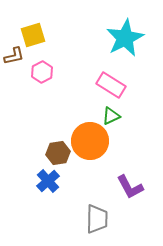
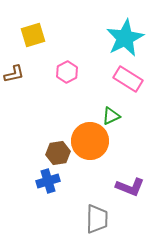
brown L-shape: moved 18 px down
pink hexagon: moved 25 px right
pink rectangle: moved 17 px right, 6 px up
blue cross: rotated 25 degrees clockwise
purple L-shape: rotated 40 degrees counterclockwise
